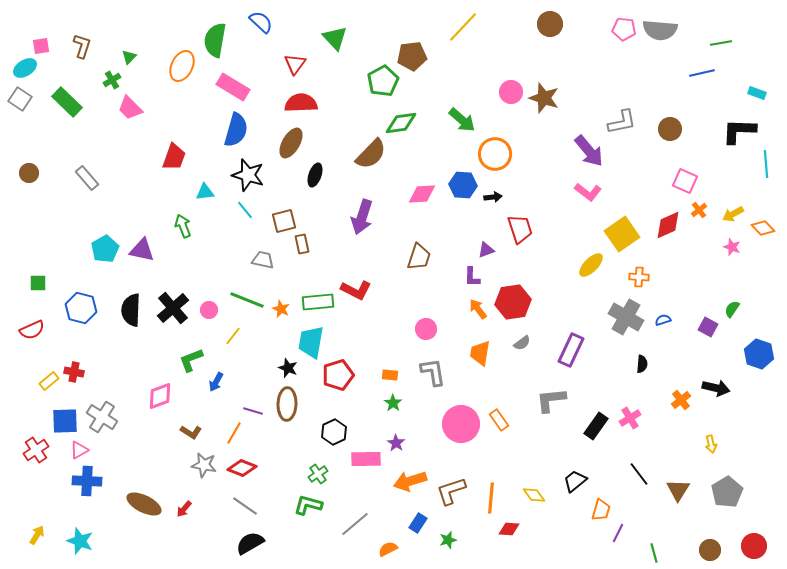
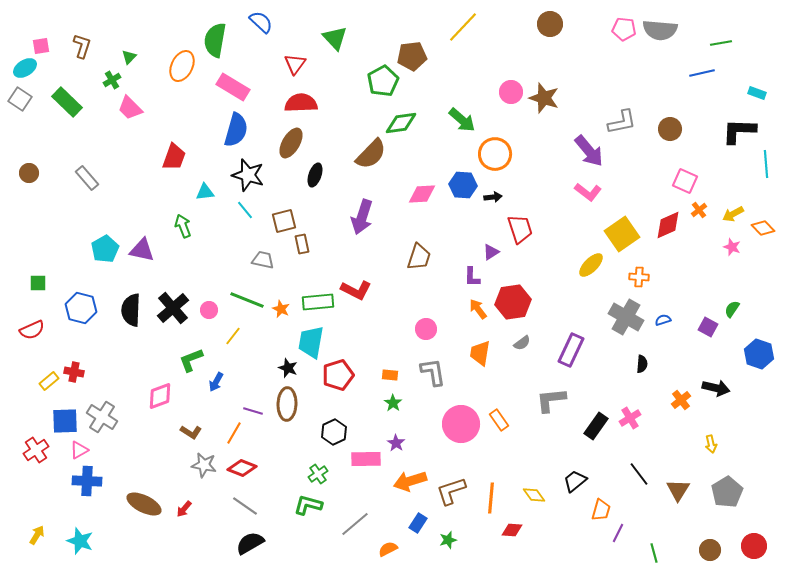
purple triangle at (486, 250): moved 5 px right, 2 px down; rotated 12 degrees counterclockwise
red diamond at (509, 529): moved 3 px right, 1 px down
